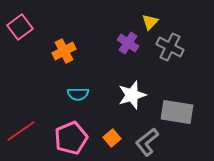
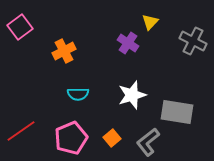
gray cross: moved 23 px right, 6 px up
gray L-shape: moved 1 px right
